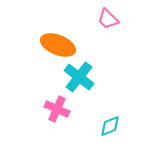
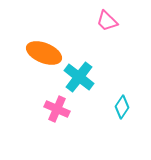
pink trapezoid: moved 1 px left, 2 px down
orange ellipse: moved 14 px left, 8 px down
cyan diamond: moved 12 px right, 19 px up; rotated 35 degrees counterclockwise
